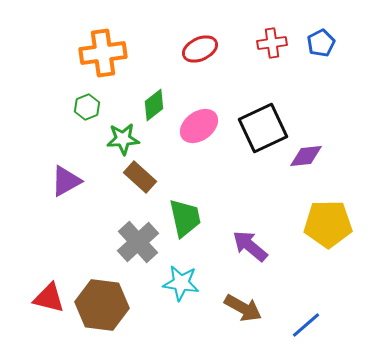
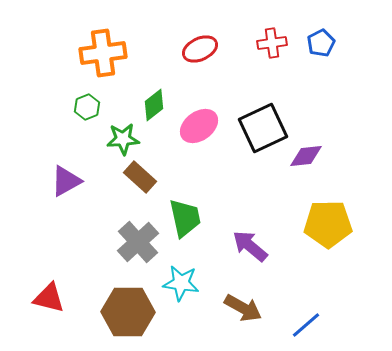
brown hexagon: moved 26 px right, 7 px down; rotated 6 degrees counterclockwise
